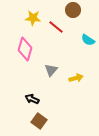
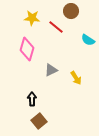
brown circle: moved 2 px left, 1 px down
yellow star: moved 1 px left
pink diamond: moved 2 px right
gray triangle: rotated 24 degrees clockwise
yellow arrow: rotated 72 degrees clockwise
black arrow: rotated 64 degrees clockwise
brown square: rotated 14 degrees clockwise
